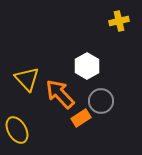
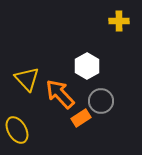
yellow cross: rotated 12 degrees clockwise
